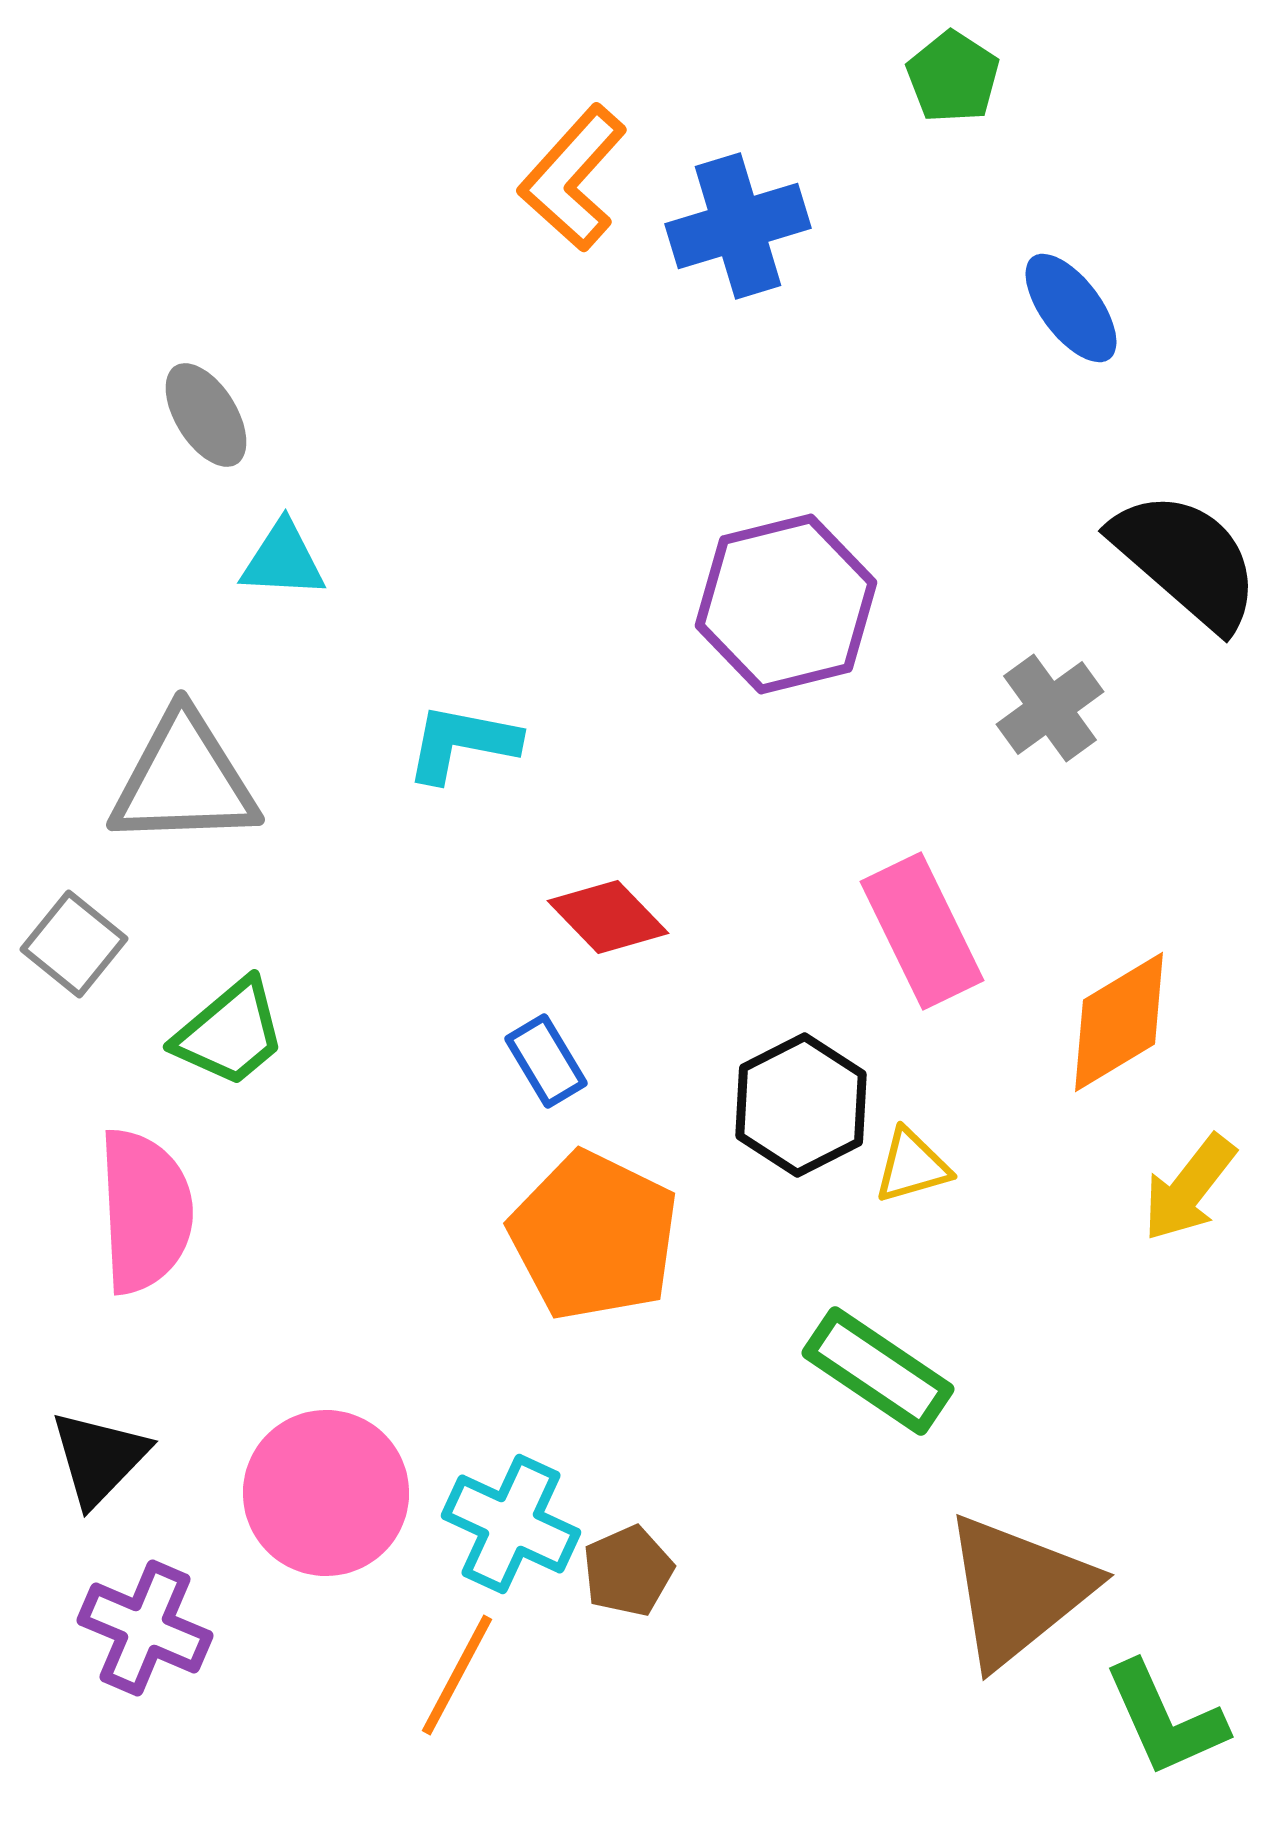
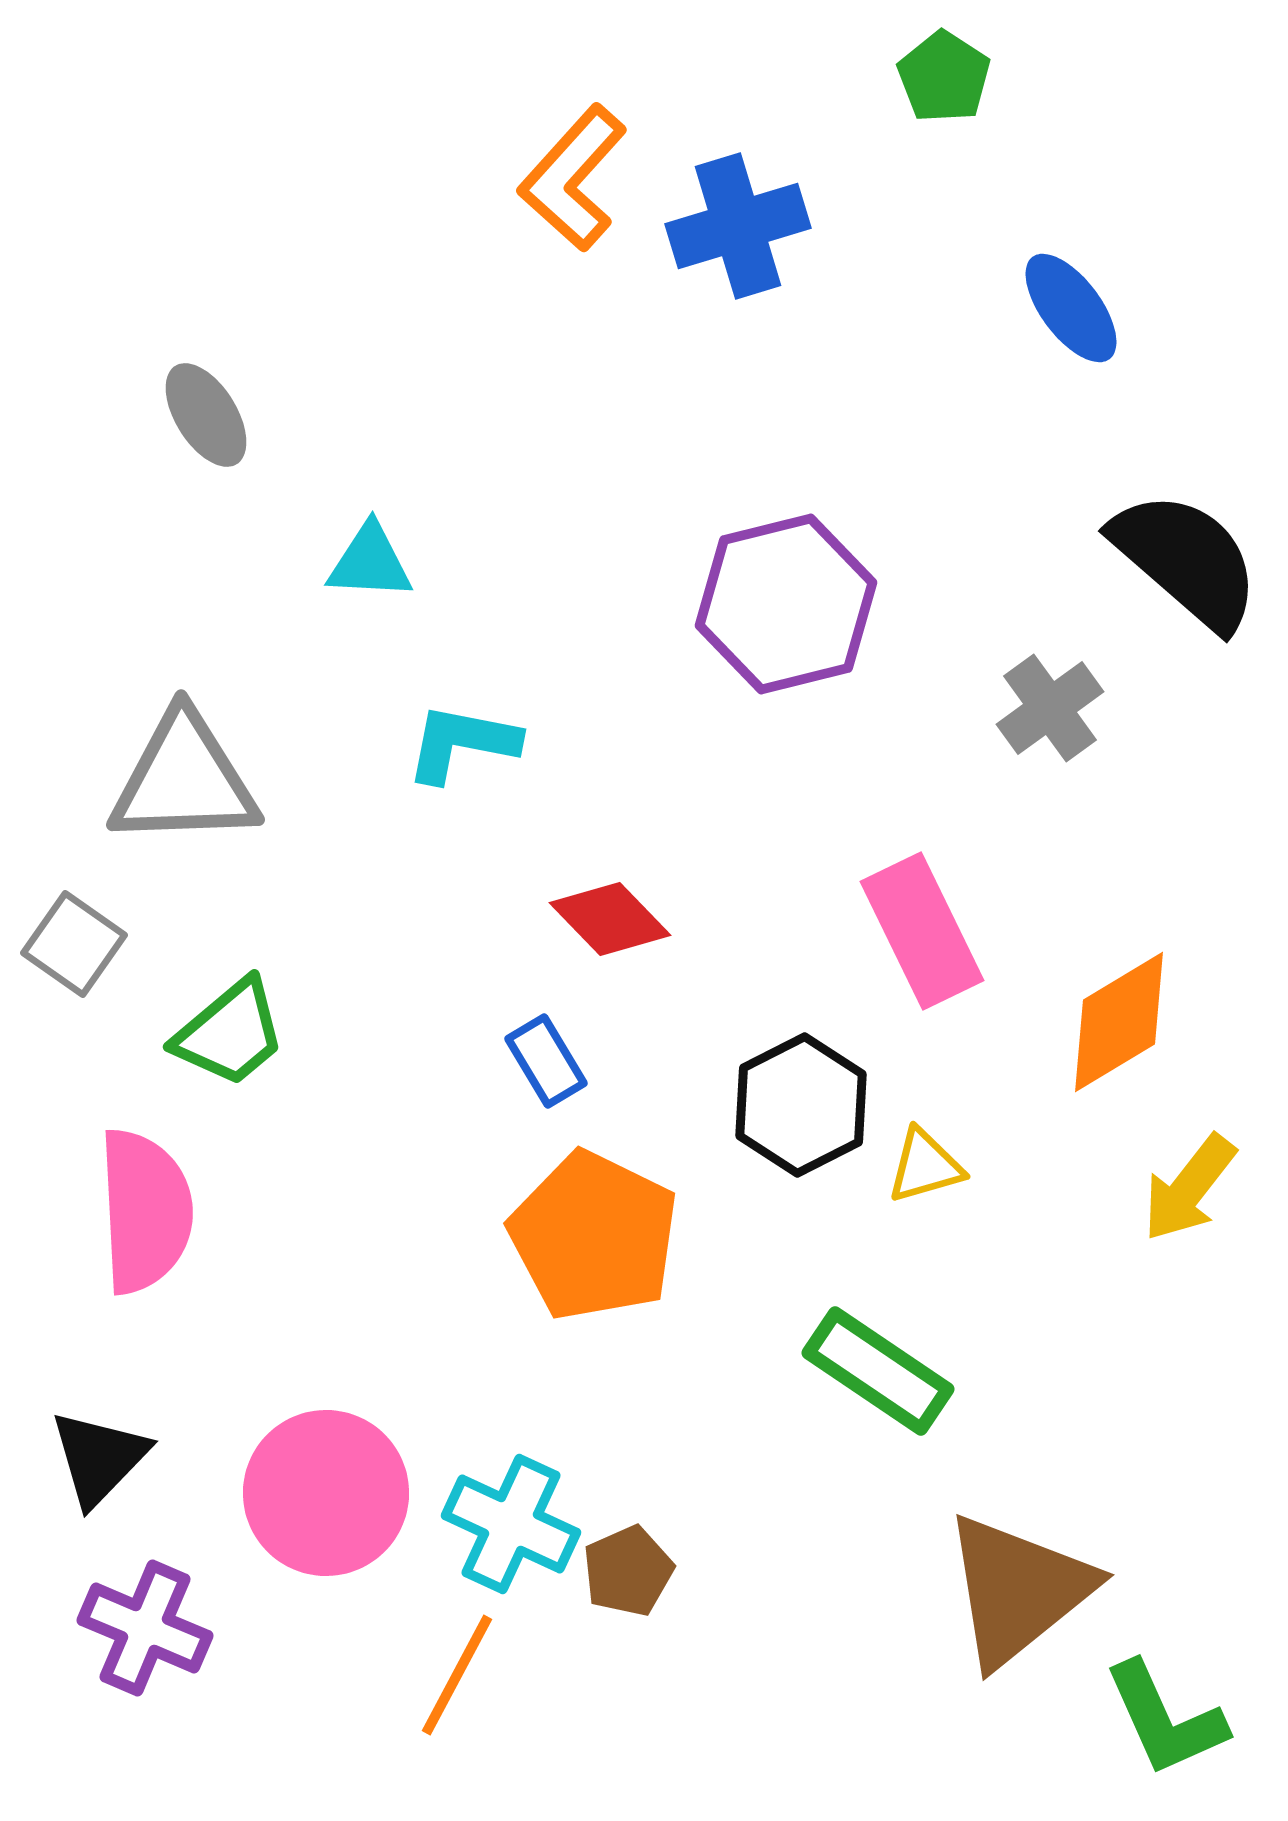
green pentagon: moved 9 px left
cyan triangle: moved 87 px right, 2 px down
red diamond: moved 2 px right, 2 px down
gray square: rotated 4 degrees counterclockwise
yellow triangle: moved 13 px right
